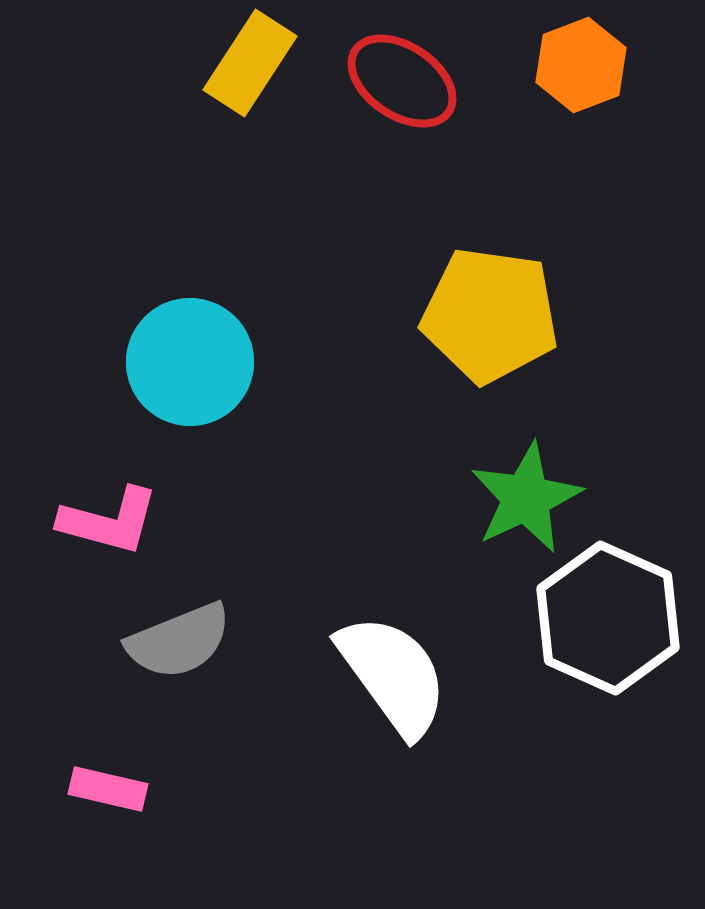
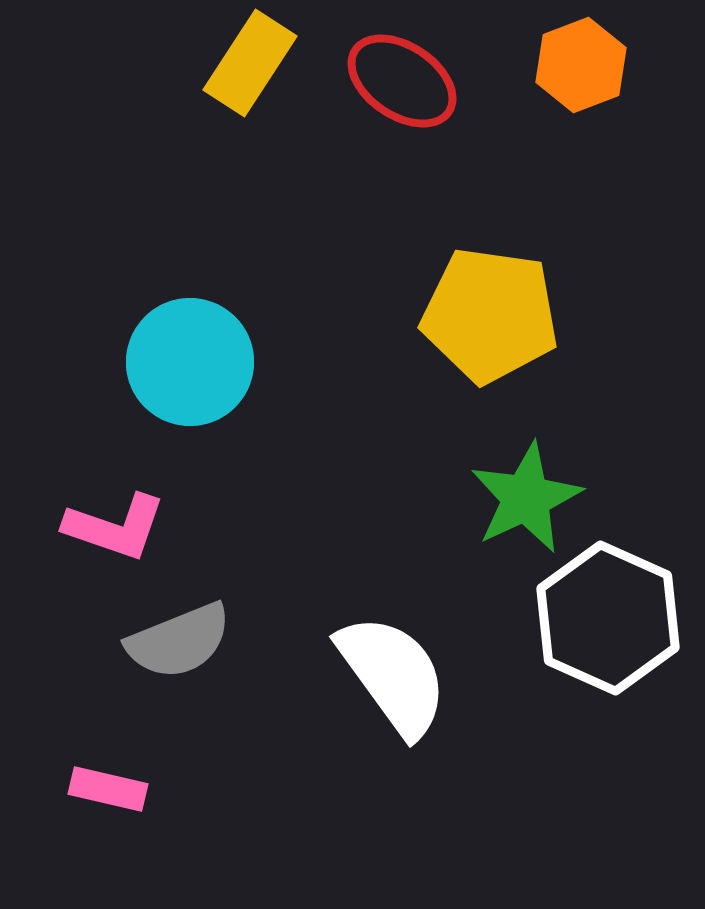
pink L-shape: moved 6 px right, 6 px down; rotated 4 degrees clockwise
